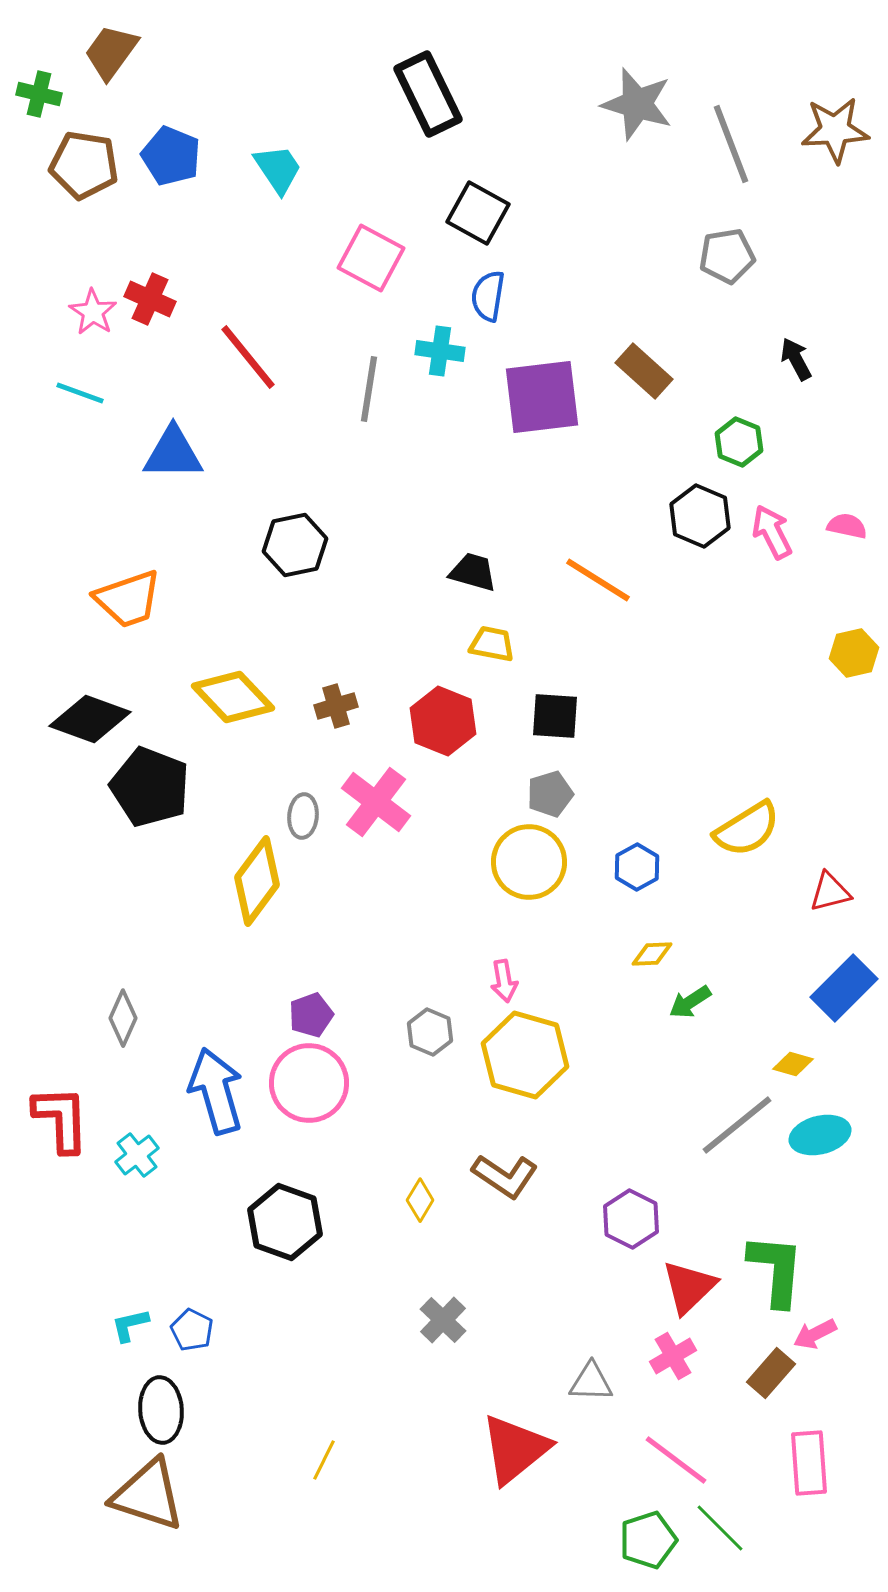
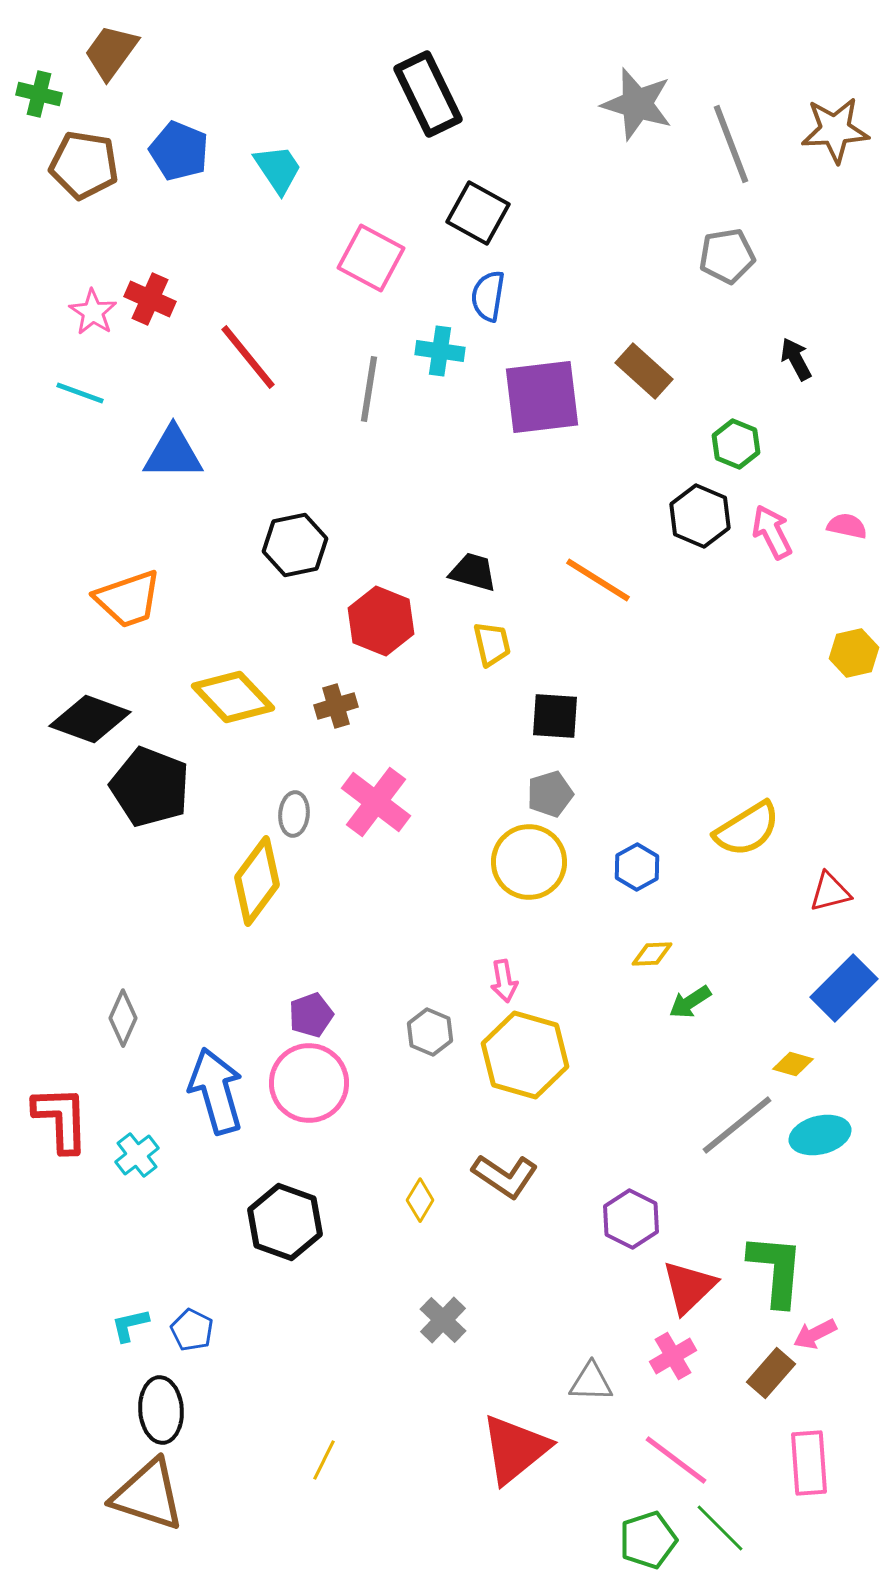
blue pentagon at (171, 156): moved 8 px right, 5 px up
green hexagon at (739, 442): moved 3 px left, 2 px down
yellow trapezoid at (492, 644): rotated 66 degrees clockwise
red hexagon at (443, 721): moved 62 px left, 100 px up
gray ellipse at (303, 816): moved 9 px left, 2 px up
